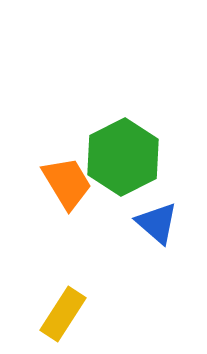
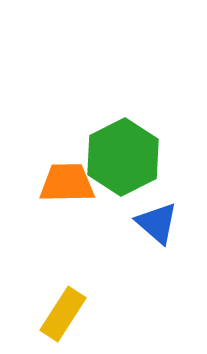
orange trapezoid: rotated 60 degrees counterclockwise
